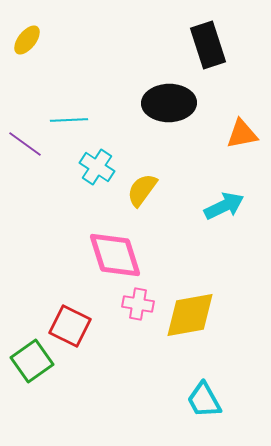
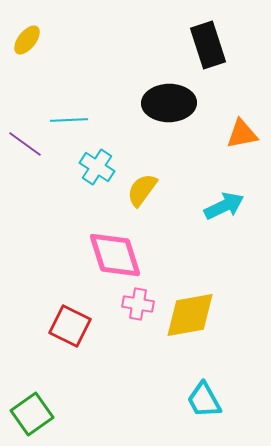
green square: moved 53 px down
